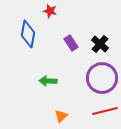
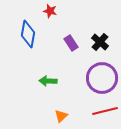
black cross: moved 2 px up
